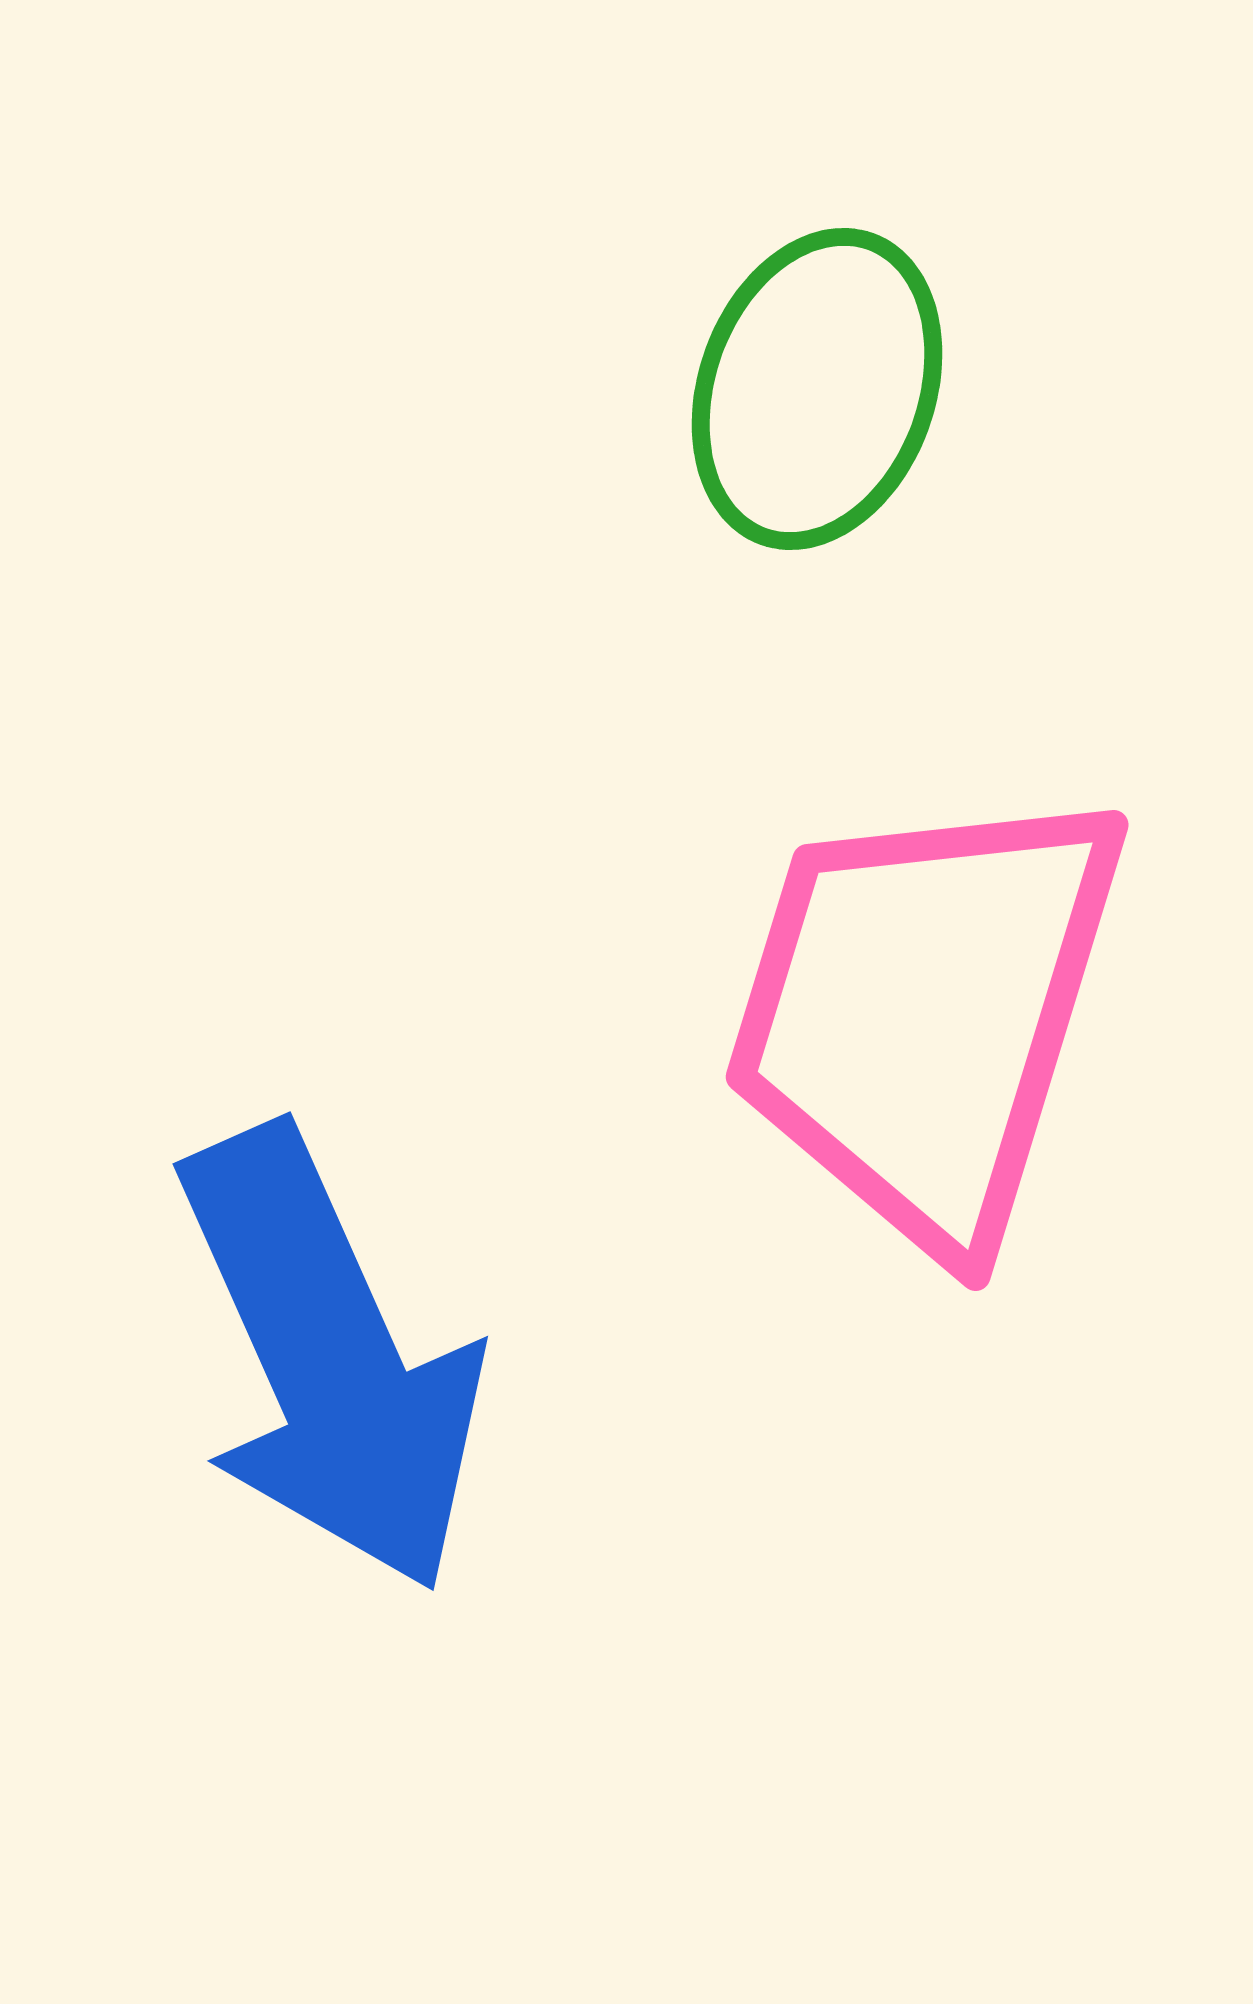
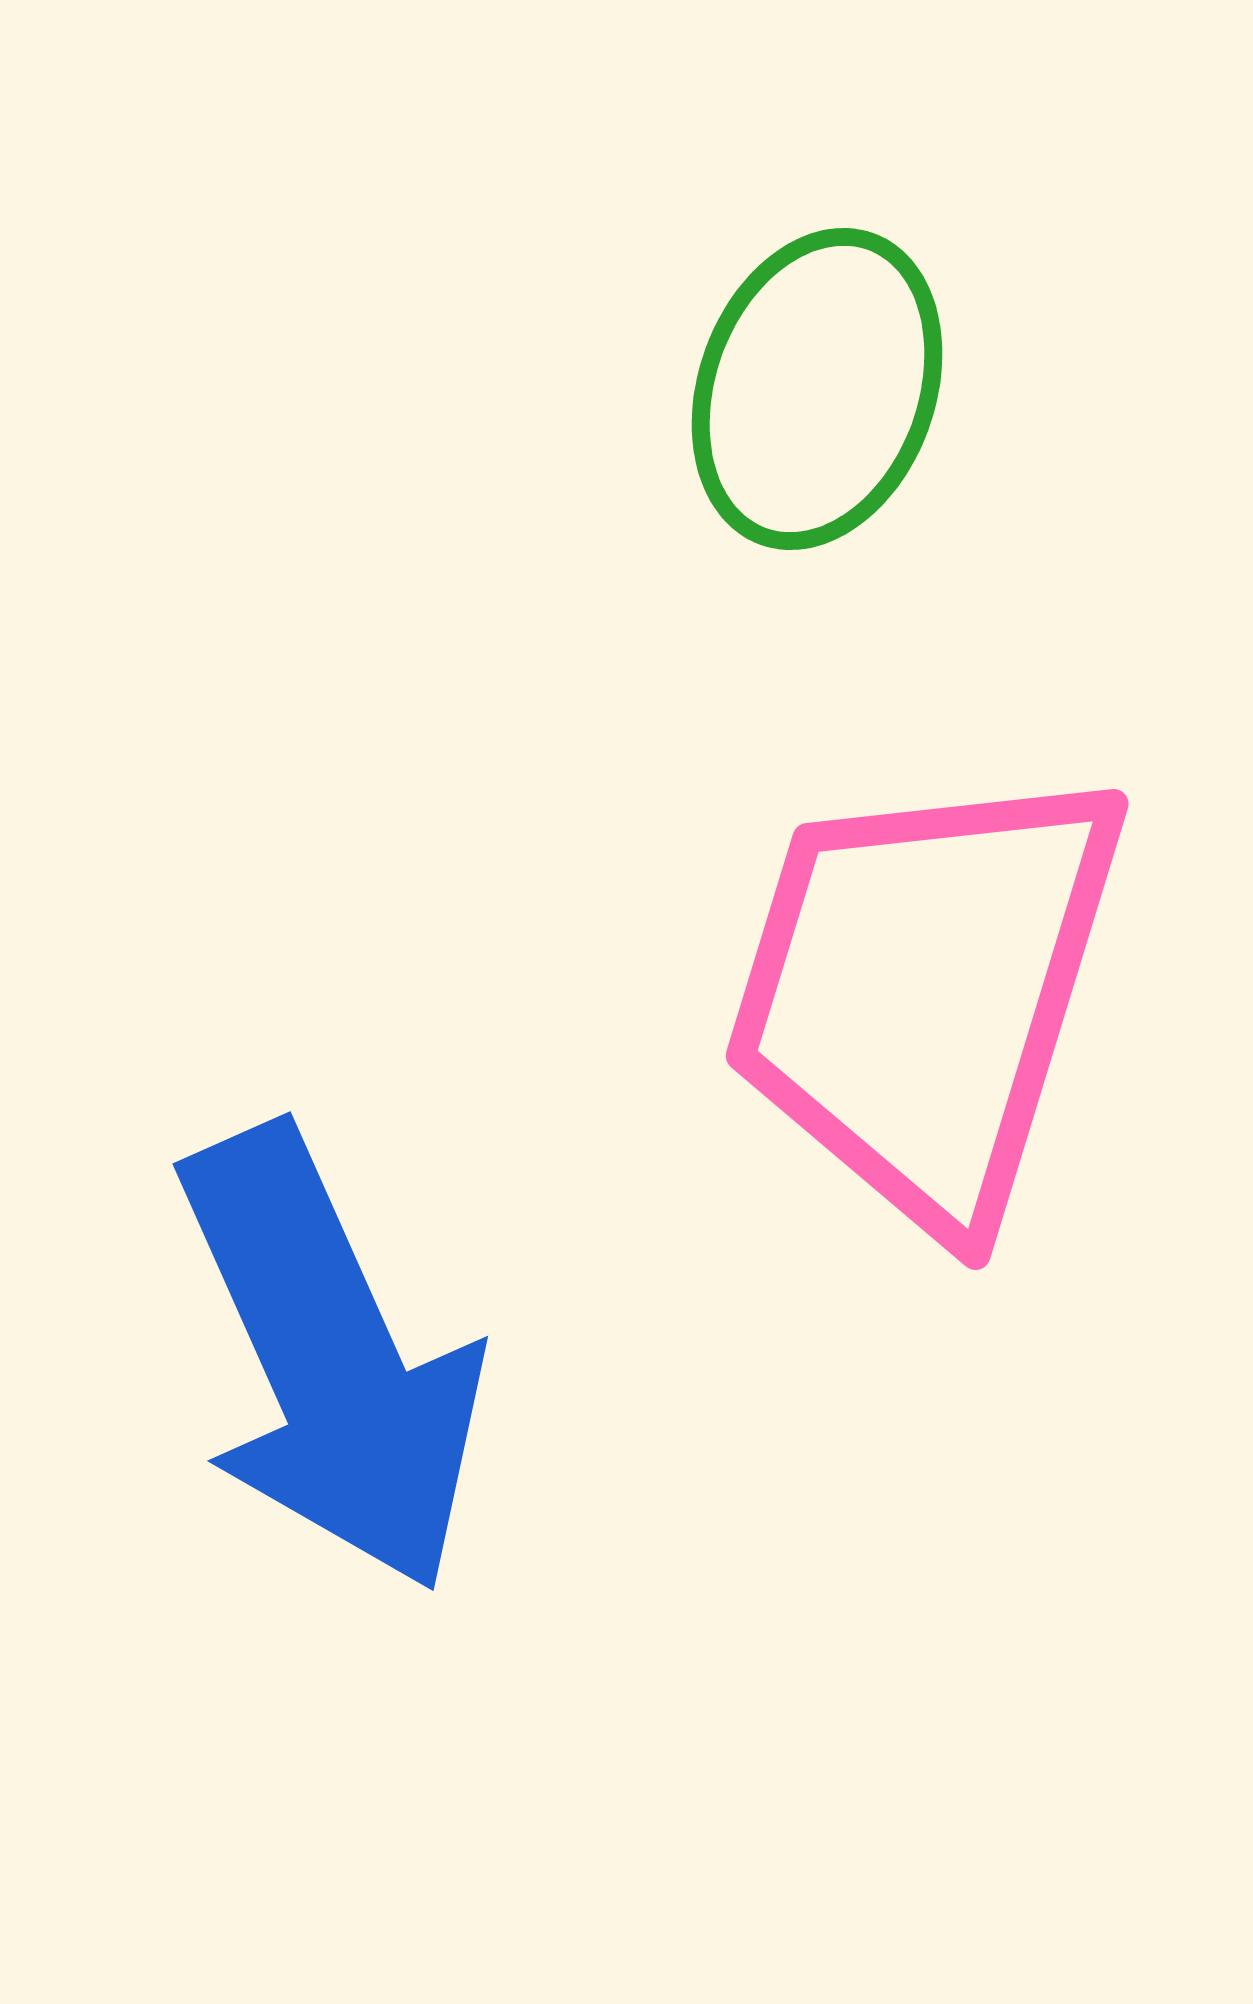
pink trapezoid: moved 21 px up
